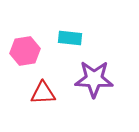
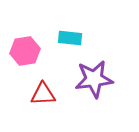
purple star: rotated 9 degrees counterclockwise
red triangle: moved 1 px down
